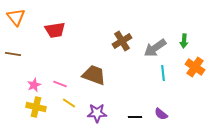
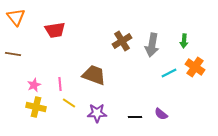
gray arrow: moved 3 px left, 3 px up; rotated 45 degrees counterclockwise
cyan line: moved 6 px right; rotated 70 degrees clockwise
pink line: rotated 64 degrees clockwise
